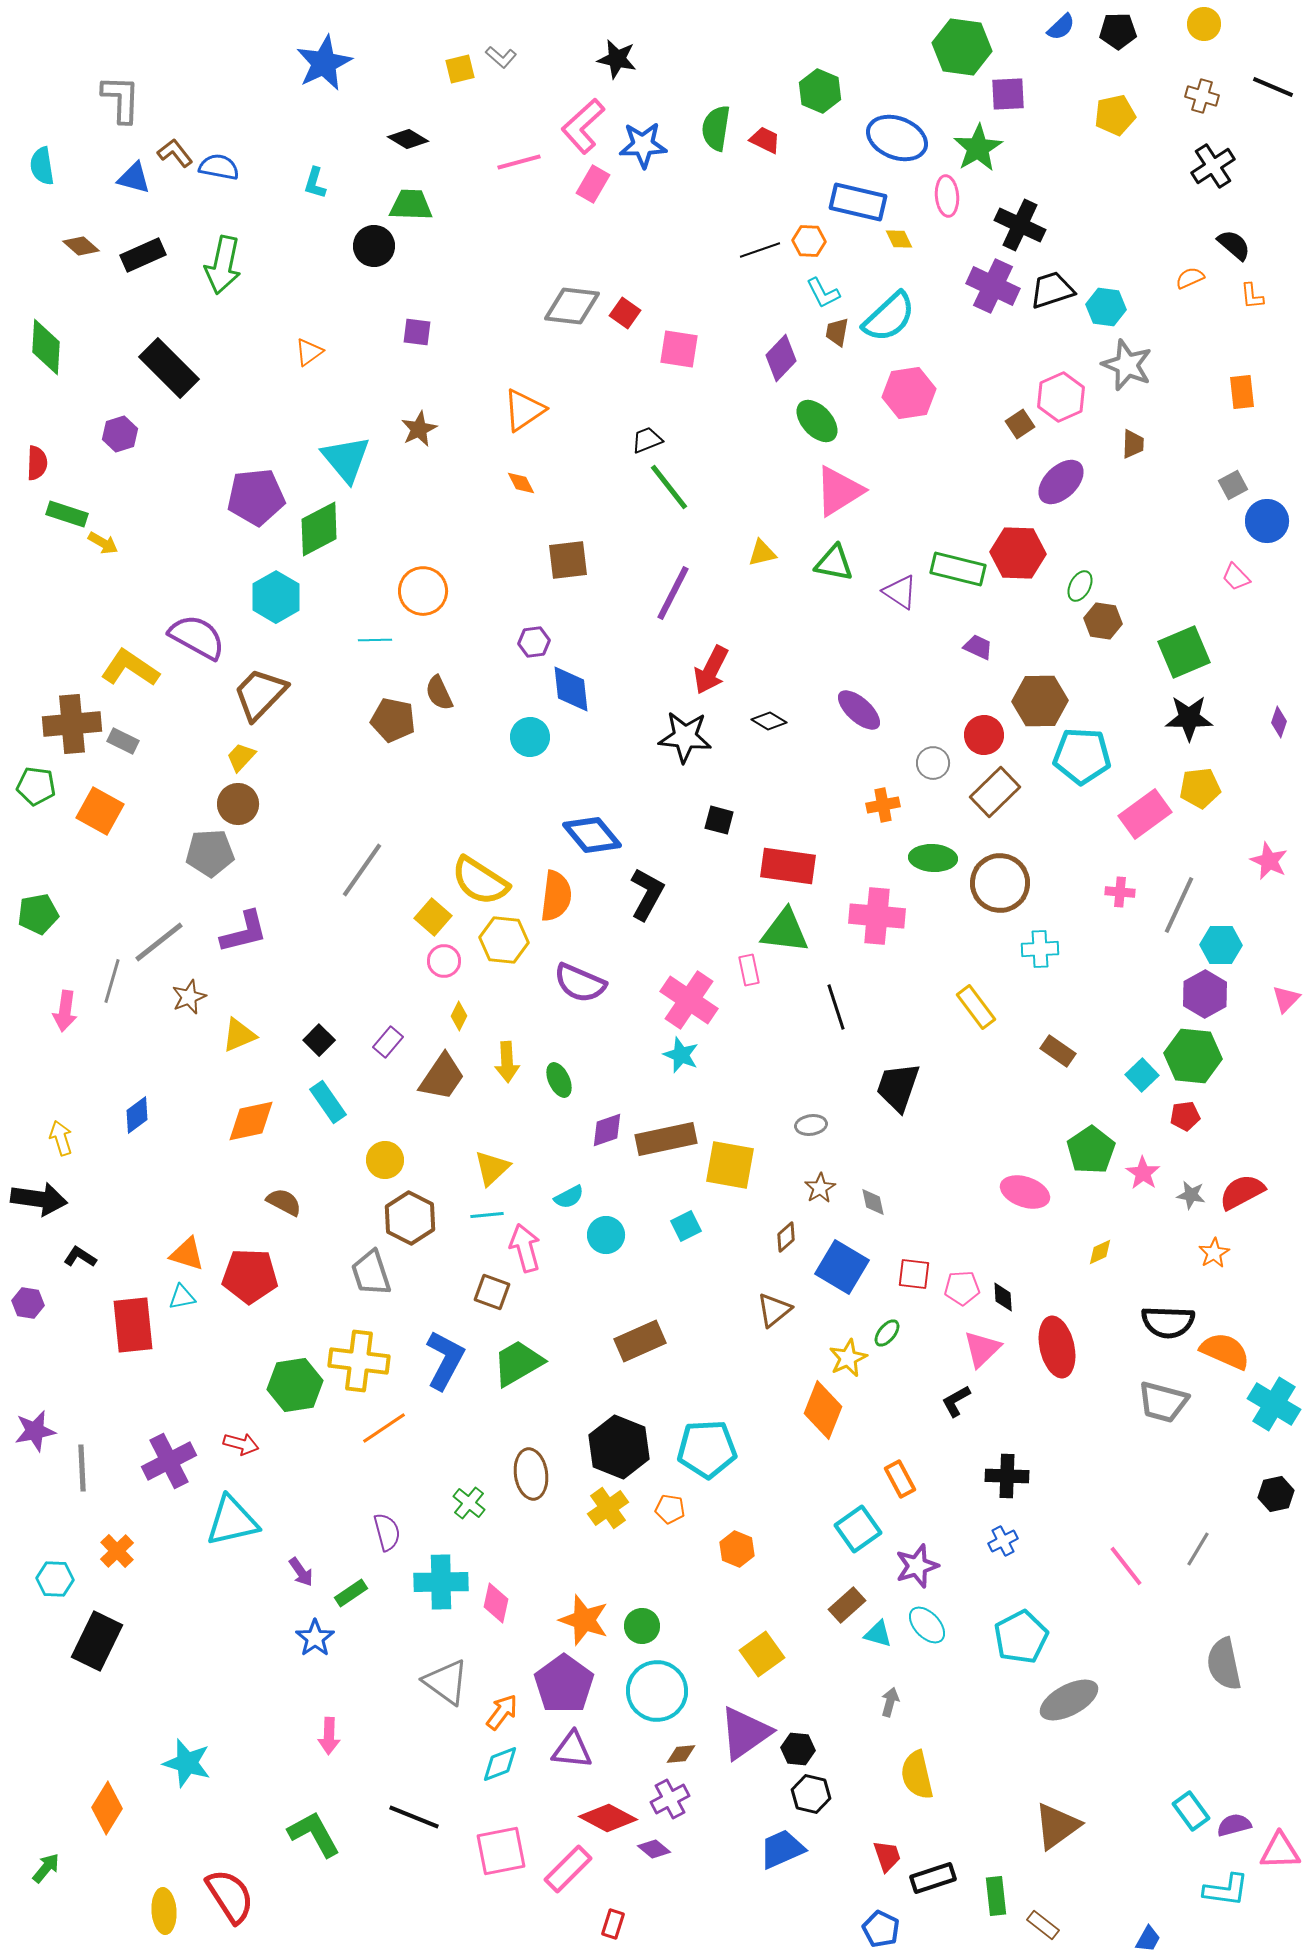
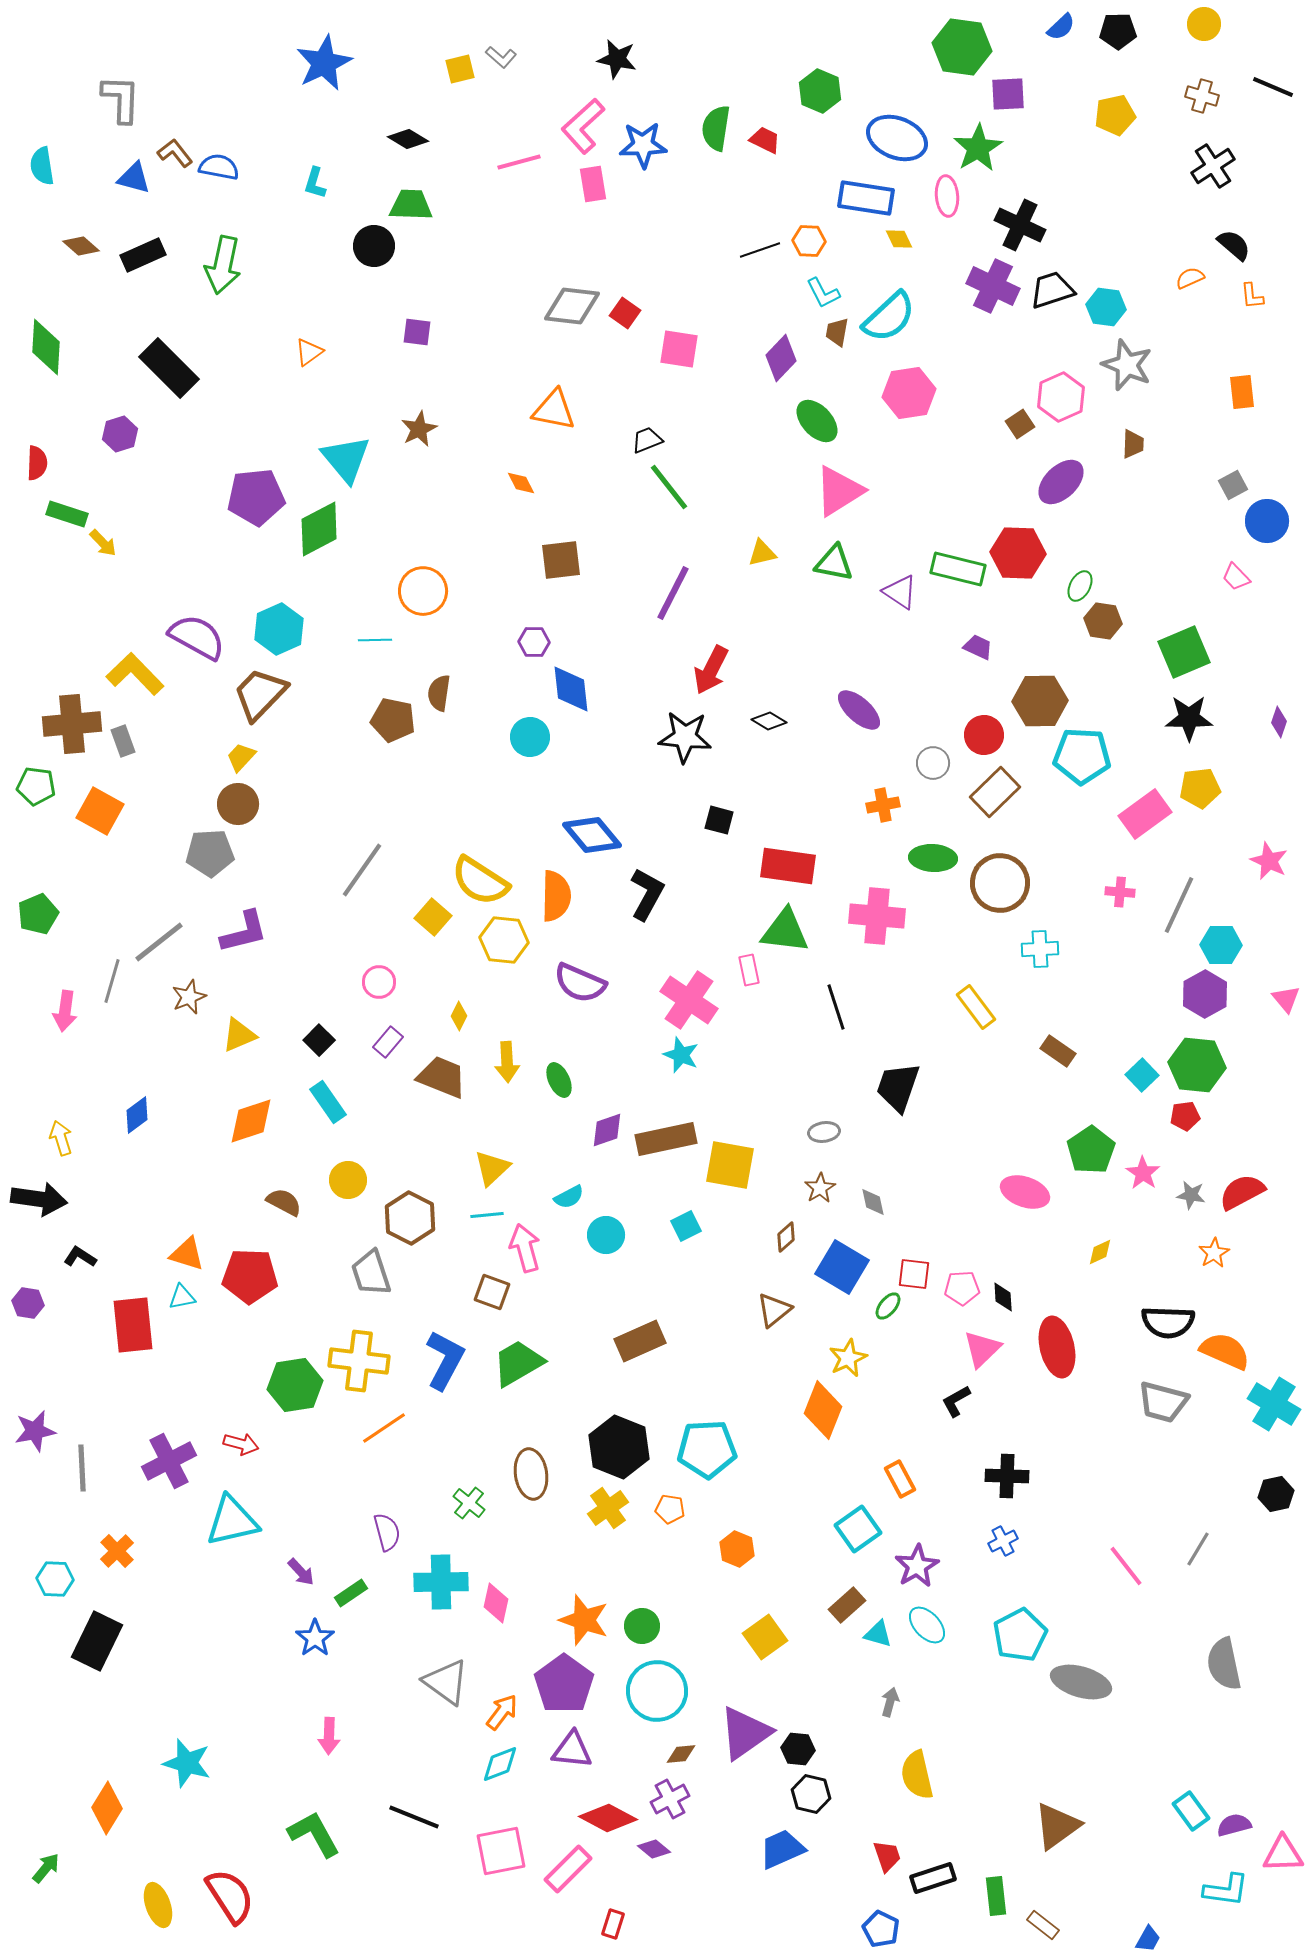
pink rectangle at (593, 184): rotated 39 degrees counterclockwise
blue rectangle at (858, 202): moved 8 px right, 4 px up; rotated 4 degrees counterclockwise
orange triangle at (524, 410): moved 30 px right; rotated 45 degrees clockwise
yellow arrow at (103, 543): rotated 16 degrees clockwise
brown square at (568, 560): moved 7 px left
cyan hexagon at (276, 597): moved 3 px right, 32 px down; rotated 6 degrees clockwise
purple hexagon at (534, 642): rotated 8 degrees clockwise
yellow L-shape at (130, 668): moved 5 px right, 6 px down; rotated 12 degrees clockwise
brown semicircle at (439, 693): rotated 33 degrees clockwise
gray rectangle at (123, 741): rotated 44 degrees clockwise
orange semicircle at (556, 896): rotated 6 degrees counterclockwise
green pentagon at (38, 914): rotated 12 degrees counterclockwise
pink circle at (444, 961): moved 65 px left, 21 px down
pink triangle at (1286, 999): rotated 24 degrees counterclockwise
green hexagon at (1193, 1056): moved 4 px right, 9 px down
brown trapezoid at (442, 1077): rotated 102 degrees counterclockwise
orange diamond at (251, 1121): rotated 6 degrees counterclockwise
gray ellipse at (811, 1125): moved 13 px right, 7 px down
yellow circle at (385, 1160): moved 37 px left, 20 px down
green ellipse at (887, 1333): moved 1 px right, 27 px up
purple star at (917, 1566): rotated 12 degrees counterclockwise
purple arrow at (301, 1572): rotated 8 degrees counterclockwise
cyan pentagon at (1021, 1637): moved 1 px left, 2 px up
yellow square at (762, 1654): moved 3 px right, 17 px up
gray ellipse at (1069, 1700): moved 12 px right, 18 px up; rotated 44 degrees clockwise
pink triangle at (1280, 1851): moved 3 px right, 3 px down
yellow ellipse at (164, 1911): moved 6 px left, 6 px up; rotated 15 degrees counterclockwise
